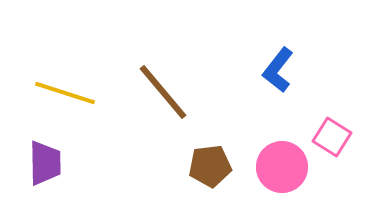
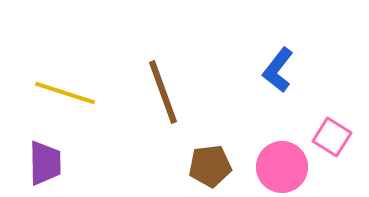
brown line: rotated 20 degrees clockwise
